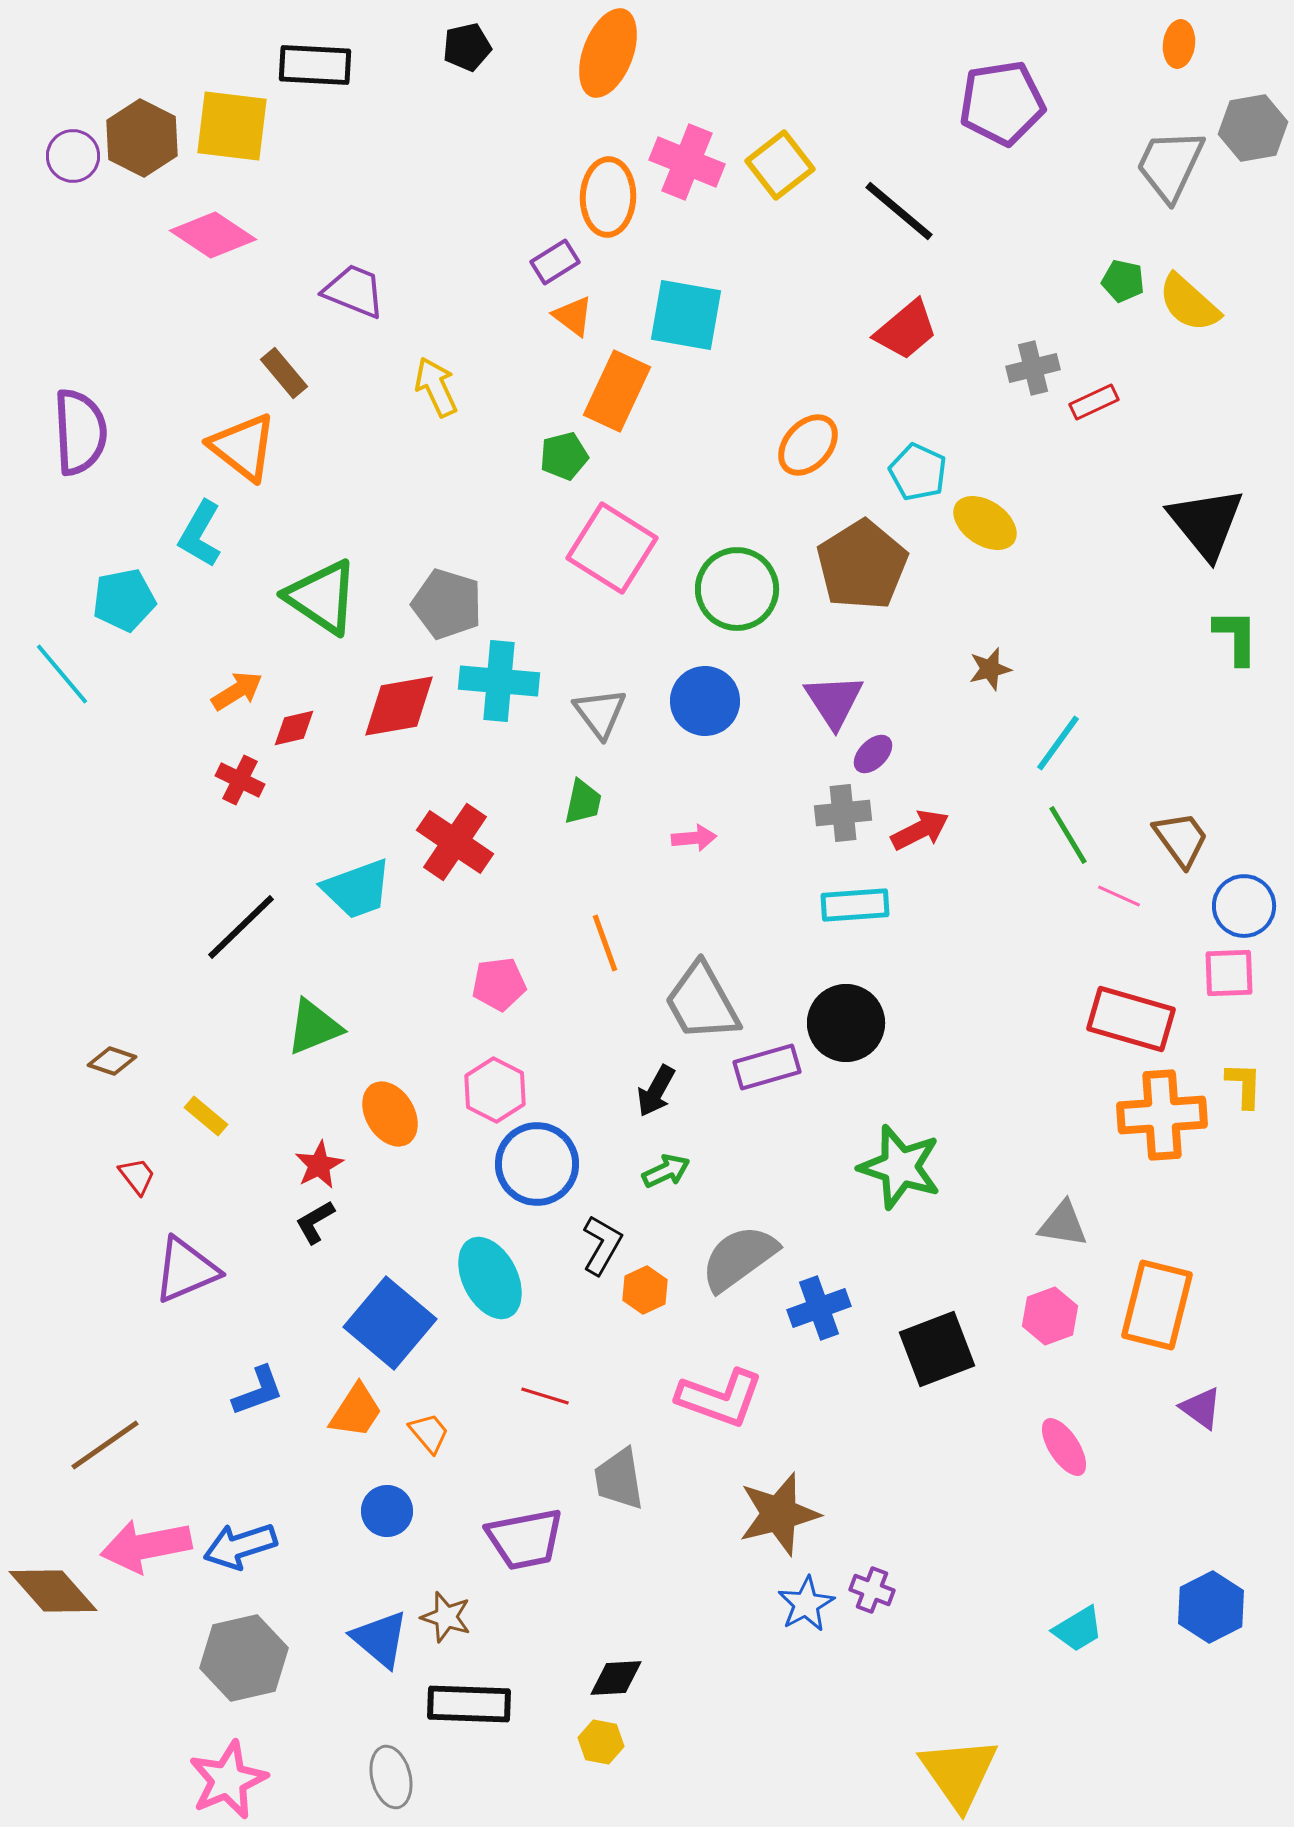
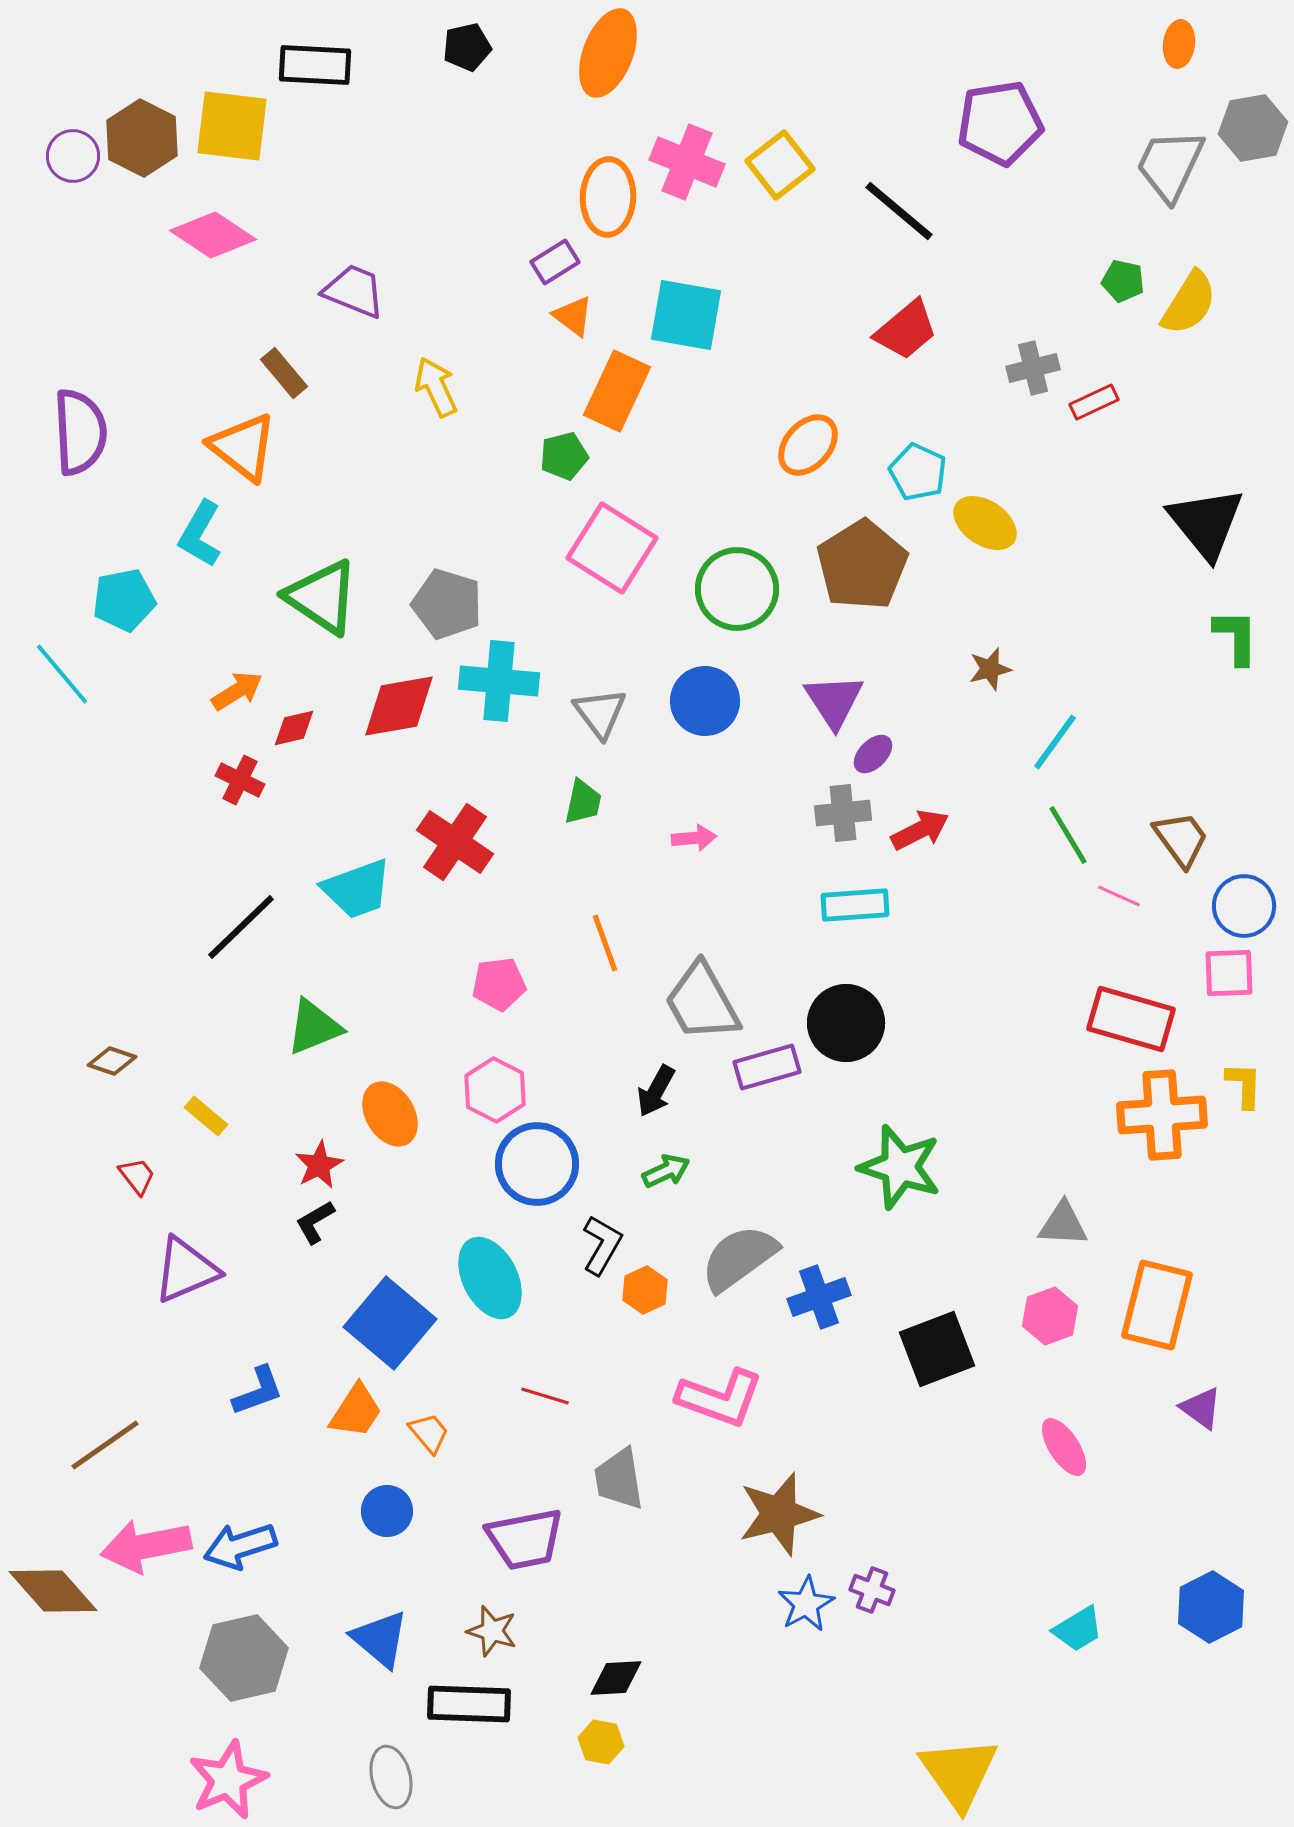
purple pentagon at (1002, 103): moved 2 px left, 20 px down
yellow semicircle at (1189, 303): rotated 100 degrees counterclockwise
cyan line at (1058, 743): moved 3 px left, 1 px up
gray triangle at (1063, 1224): rotated 6 degrees counterclockwise
blue cross at (819, 1308): moved 11 px up
brown star at (446, 1617): moved 46 px right, 14 px down
